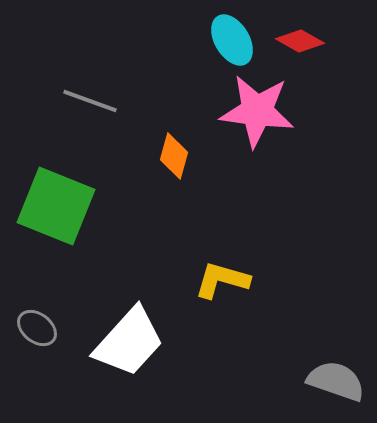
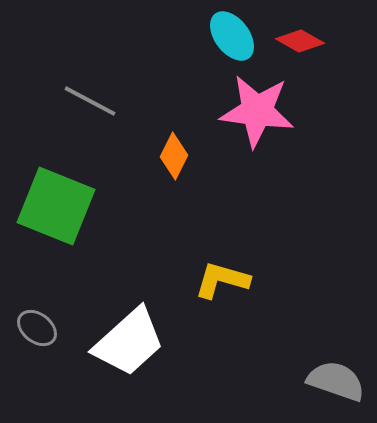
cyan ellipse: moved 4 px up; rotated 6 degrees counterclockwise
gray line: rotated 8 degrees clockwise
orange diamond: rotated 12 degrees clockwise
white trapezoid: rotated 6 degrees clockwise
